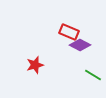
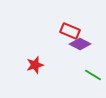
red rectangle: moved 1 px right, 1 px up
purple diamond: moved 1 px up
